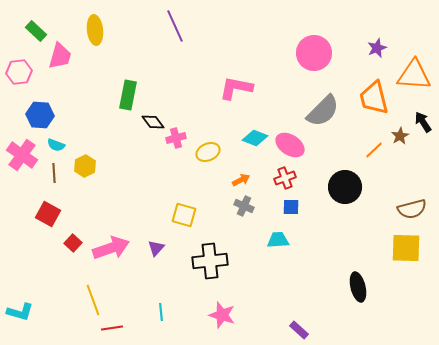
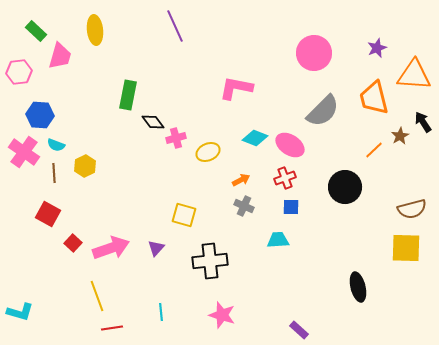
pink cross at (22, 155): moved 2 px right, 3 px up
yellow line at (93, 300): moved 4 px right, 4 px up
